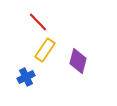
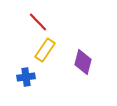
purple diamond: moved 5 px right, 1 px down
blue cross: rotated 18 degrees clockwise
